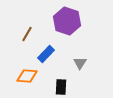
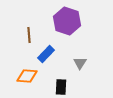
brown line: moved 2 px right, 1 px down; rotated 35 degrees counterclockwise
